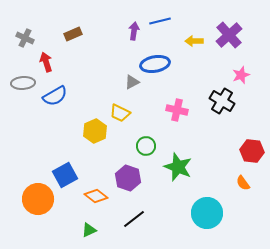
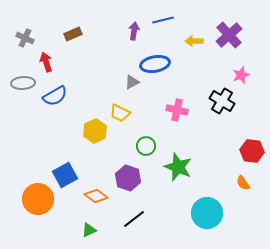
blue line: moved 3 px right, 1 px up
